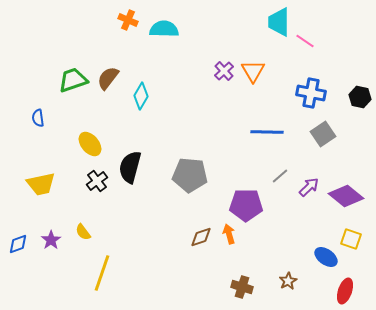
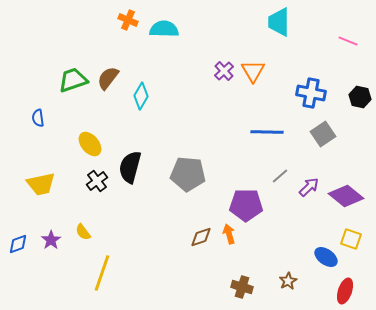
pink line: moved 43 px right; rotated 12 degrees counterclockwise
gray pentagon: moved 2 px left, 1 px up
